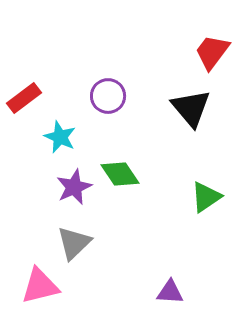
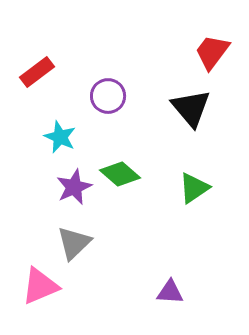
red rectangle: moved 13 px right, 26 px up
green diamond: rotated 15 degrees counterclockwise
green triangle: moved 12 px left, 9 px up
pink triangle: rotated 9 degrees counterclockwise
